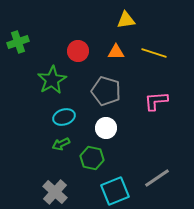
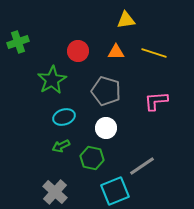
green arrow: moved 2 px down
gray line: moved 15 px left, 12 px up
